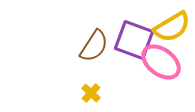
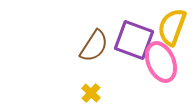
yellow semicircle: rotated 141 degrees clockwise
pink ellipse: rotated 30 degrees clockwise
